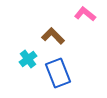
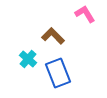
pink L-shape: rotated 20 degrees clockwise
cyan cross: rotated 12 degrees counterclockwise
